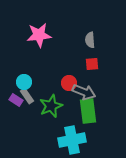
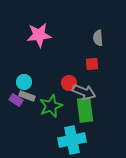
gray semicircle: moved 8 px right, 2 px up
gray rectangle: rotated 35 degrees counterclockwise
green rectangle: moved 3 px left, 1 px up
